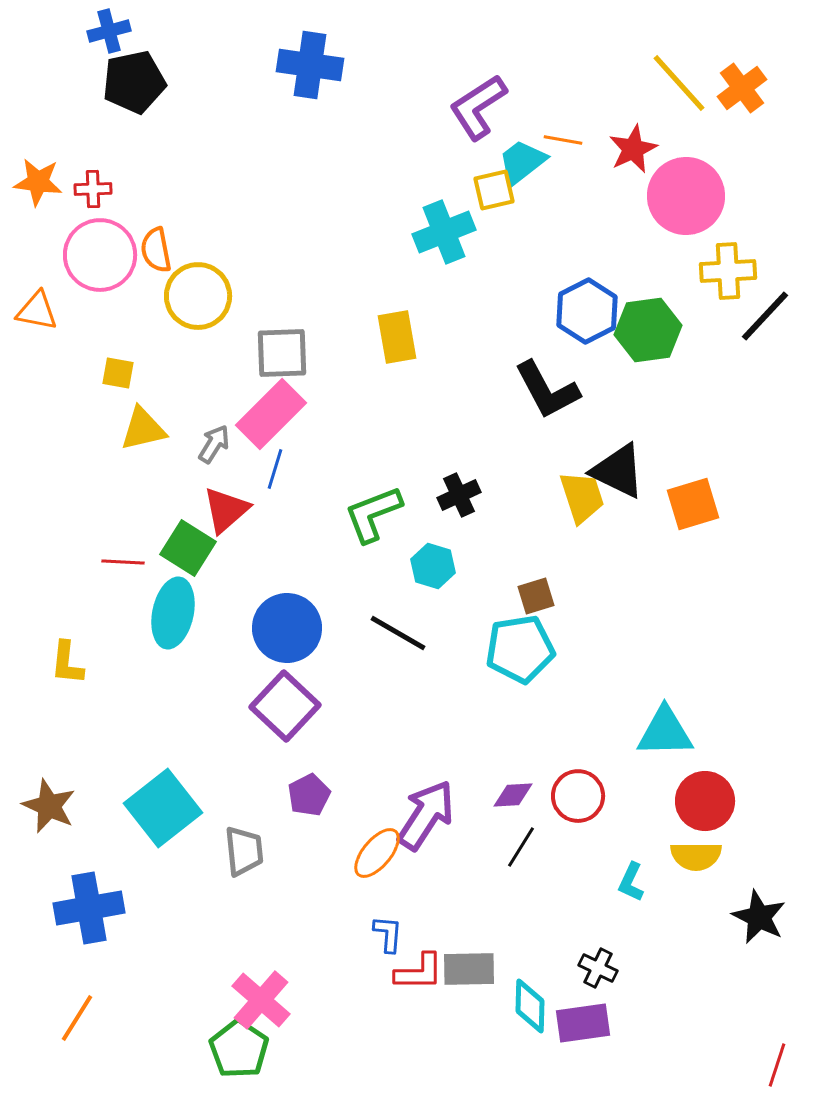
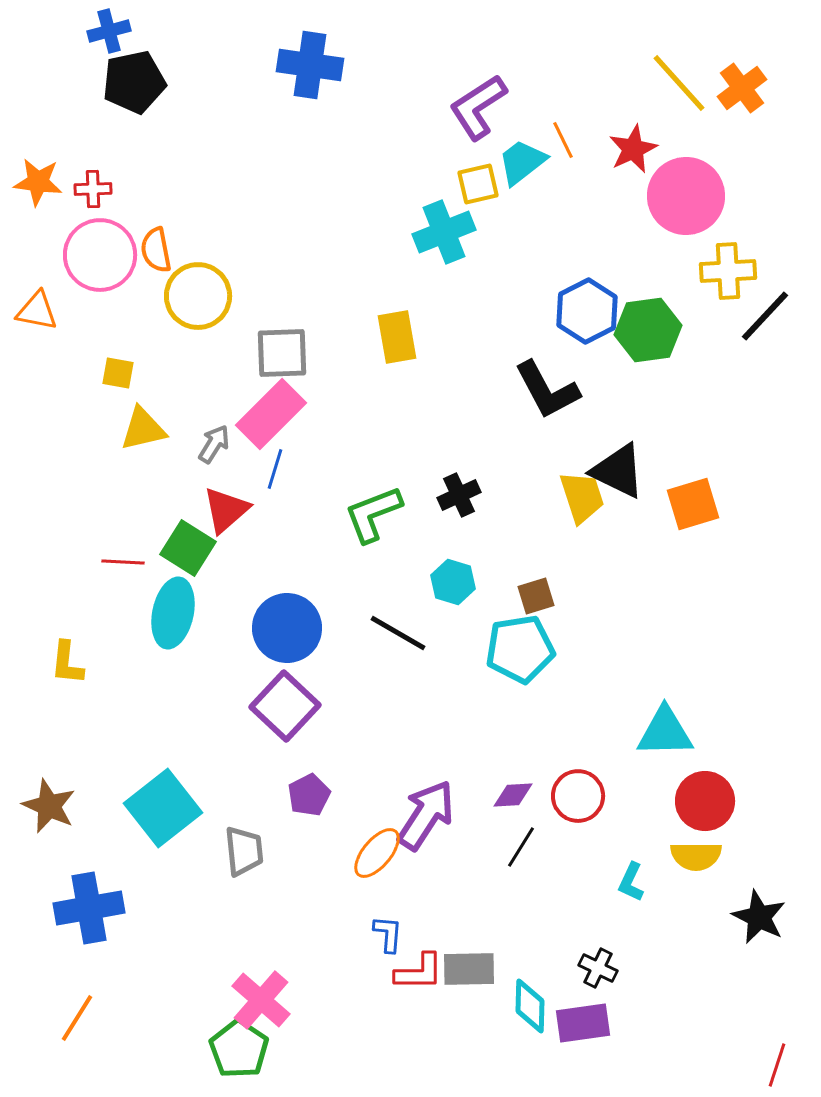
orange line at (563, 140): rotated 54 degrees clockwise
yellow square at (494, 190): moved 16 px left, 6 px up
cyan hexagon at (433, 566): moved 20 px right, 16 px down
